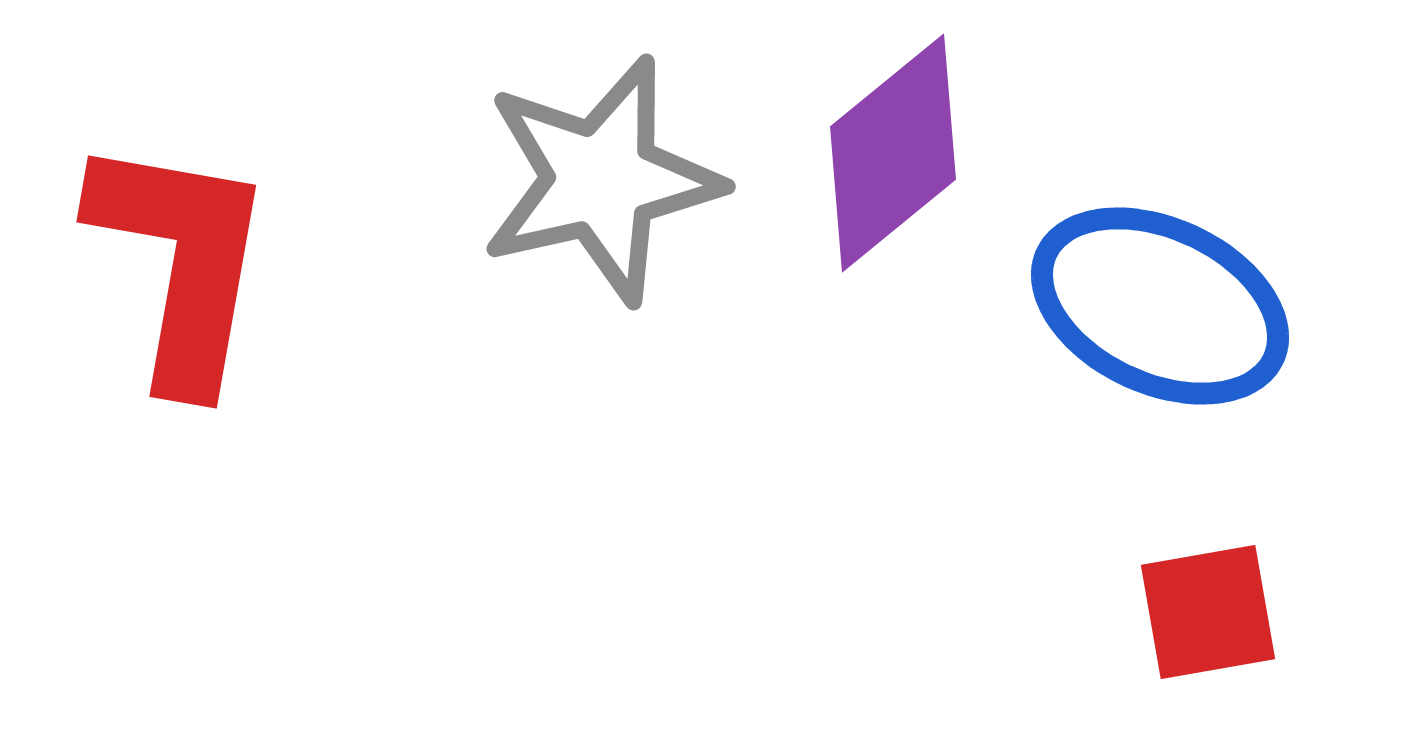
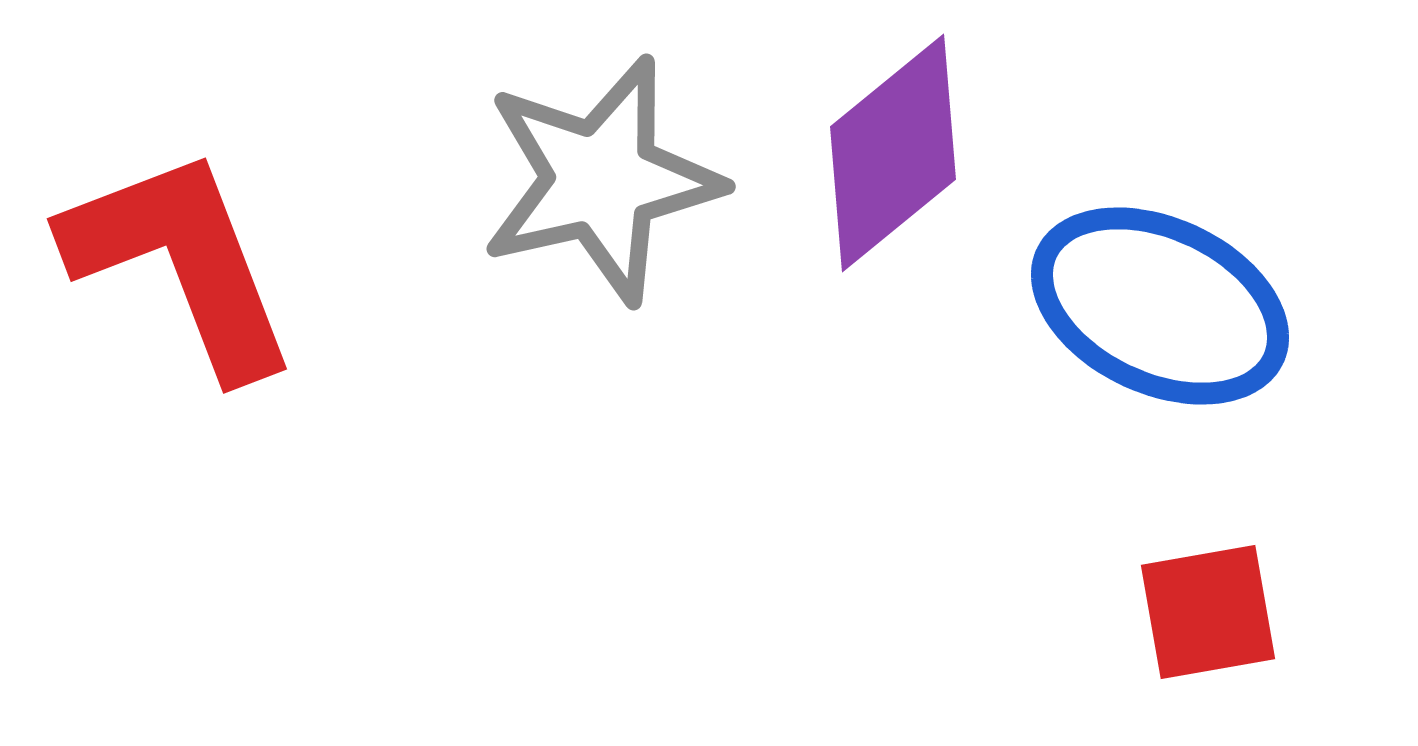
red L-shape: rotated 31 degrees counterclockwise
